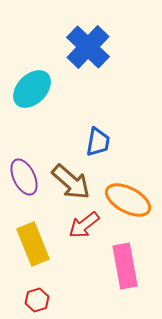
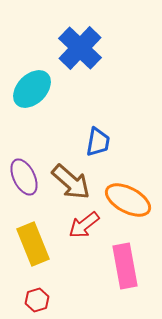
blue cross: moved 8 px left, 1 px down
